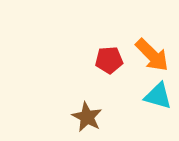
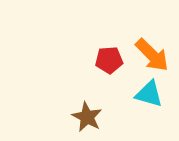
cyan triangle: moved 9 px left, 2 px up
